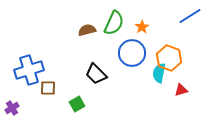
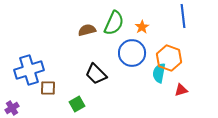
blue line: moved 7 px left; rotated 65 degrees counterclockwise
